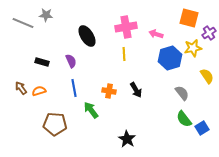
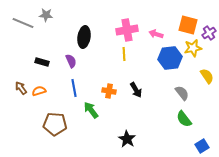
orange square: moved 1 px left, 7 px down
pink cross: moved 1 px right, 3 px down
black ellipse: moved 3 px left, 1 px down; rotated 40 degrees clockwise
blue hexagon: rotated 10 degrees clockwise
blue square: moved 18 px down
